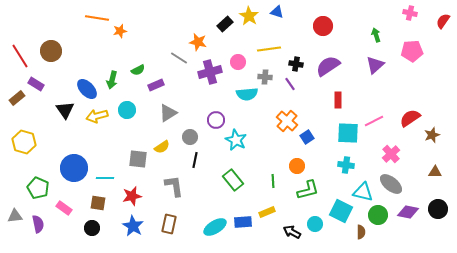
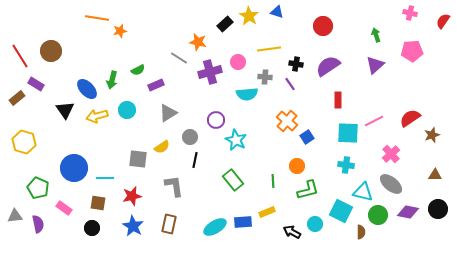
brown triangle at (435, 172): moved 3 px down
